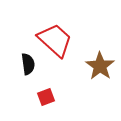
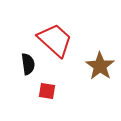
red square: moved 1 px right, 6 px up; rotated 30 degrees clockwise
